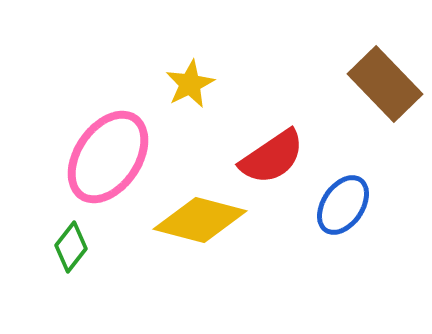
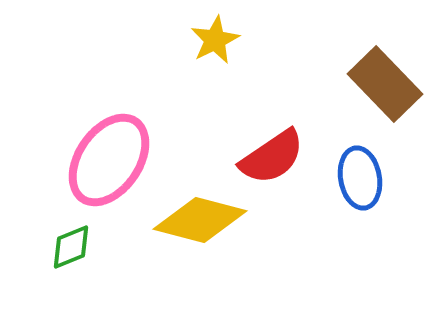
yellow star: moved 25 px right, 44 px up
pink ellipse: moved 1 px right, 3 px down
blue ellipse: moved 17 px right, 27 px up; rotated 44 degrees counterclockwise
green diamond: rotated 30 degrees clockwise
